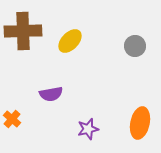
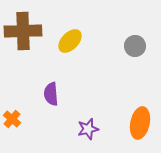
purple semicircle: rotated 95 degrees clockwise
